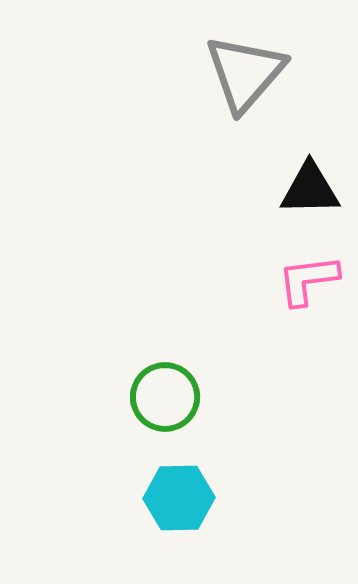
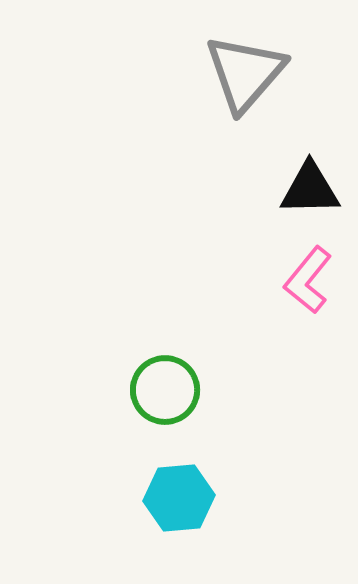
pink L-shape: rotated 44 degrees counterclockwise
green circle: moved 7 px up
cyan hexagon: rotated 4 degrees counterclockwise
